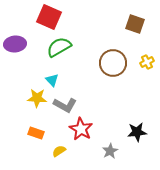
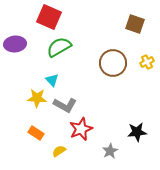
red star: rotated 20 degrees clockwise
orange rectangle: rotated 14 degrees clockwise
